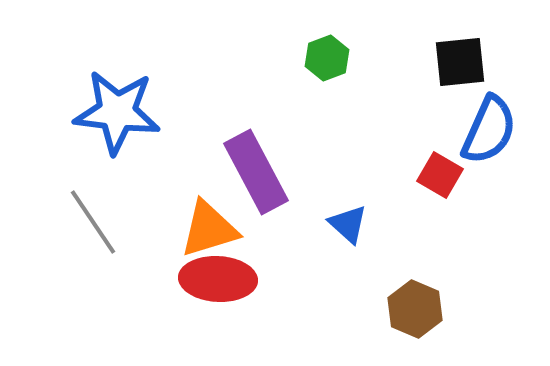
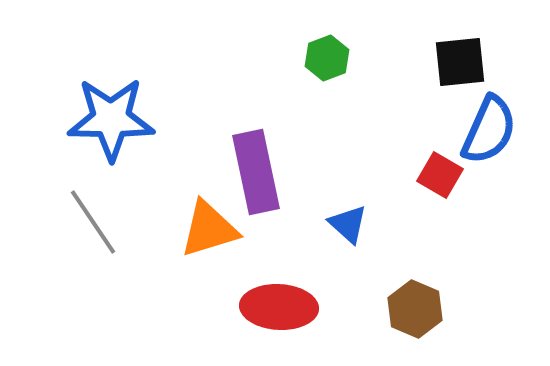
blue star: moved 6 px left, 7 px down; rotated 6 degrees counterclockwise
purple rectangle: rotated 16 degrees clockwise
red ellipse: moved 61 px right, 28 px down
